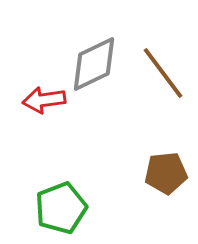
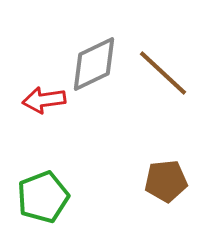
brown line: rotated 10 degrees counterclockwise
brown pentagon: moved 8 px down
green pentagon: moved 18 px left, 11 px up
